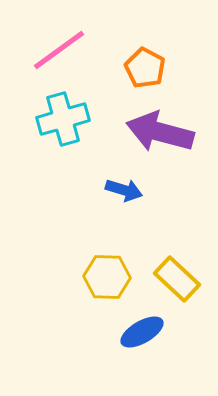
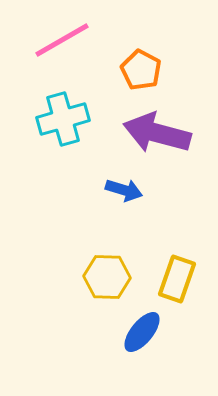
pink line: moved 3 px right, 10 px up; rotated 6 degrees clockwise
orange pentagon: moved 4 px left, 2 px down
purple arrow: moved 3 px left, 1 px down
yellow rectangle: rotated 66 degrees clockwise
blue ellipse: rotated 21 degrees counterclockwise
